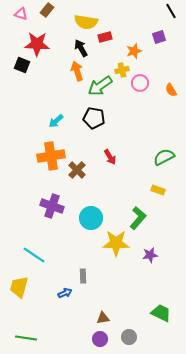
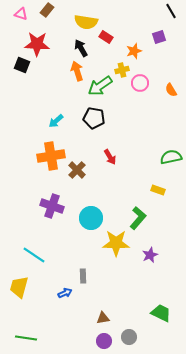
red rectangle: moved 1 px right; rotated 48 degrees clockwise
green semicircle: moved 7 px right; rotated 15 degrees clockwise
purple star: rotated 14 degrees counterclockwise
purple circle: moved 4 px right, 2 px down
